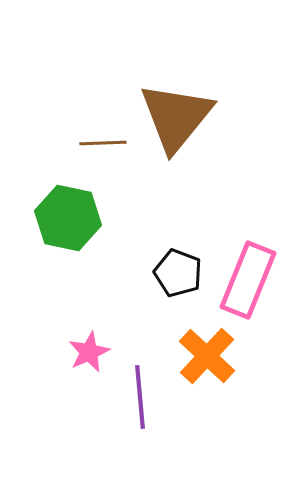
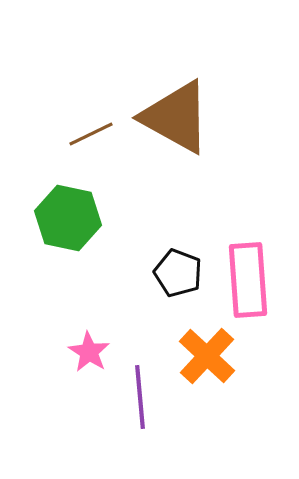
brown triangle: rotated 40 degrees counterclockwise
brown line: moved 12 px left, 9 px up; rotated 24 degrees counterclockwise
pink rectangle: rotated 26 degrees counterclockwise
pink star: rotated 15 degrees counterclockwise
